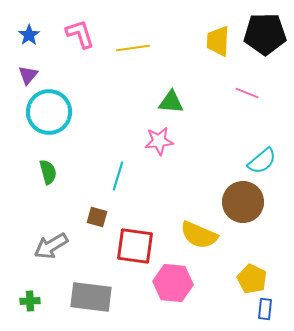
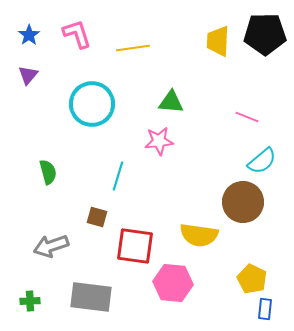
pink L-shape: moved 3 px left
pink line: moved 24 px down
cyan circle: moved 43 px right, 8 px up
yellow semicircle: rotated 15 degrees counterclockwise
gray arrow: rotated 12 degrees clockwise
